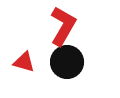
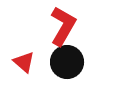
red triangle: rotated 25 degrees clockwise
